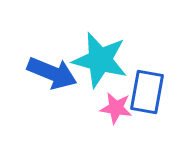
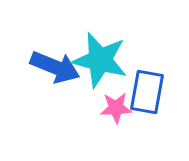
blue arrow: moved 3 px right, 6 px up
pink star: rotated 12 degrees counterclockwise
